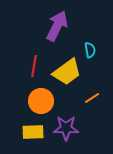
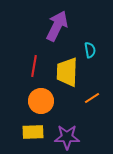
yellow trapezoid: rotated 128 degrees clockwise
purple star: moved 1 px right, 9 px down
